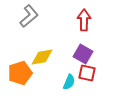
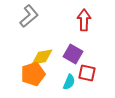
purple square: moved 10 px left
orange pentagon: moved 13 px right, 1 px down
